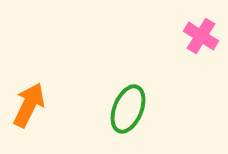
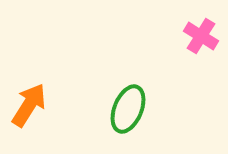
orange arrow: rotated 6 degrees clockwise
